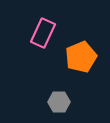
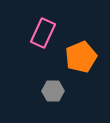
gray hexagon: moved 6 px left, 11 px up
